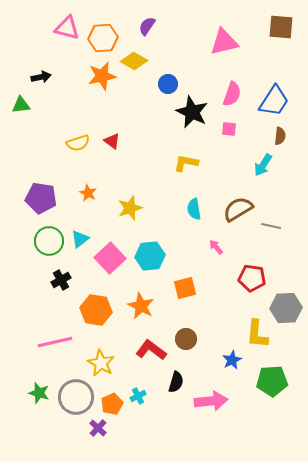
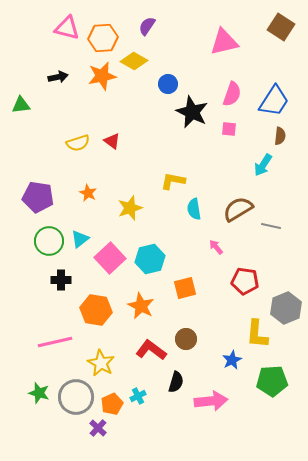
brown square at (281, 27): rotated 28 degrees clockwise
black arrow at (41, 77): moved 17 px right
yellow L-shape at (186, 163): moved 13 px left, 18 px down
purple pentagon at (41, 198): moved 3 px left, 1 px up
cyan hexagon at (150, 256): moved 3 px down; rotated 8 degrees counterclockwise
red pentagon at (252, 278): moved 7 px left, 3 px down
black cross at (61, 280): rotated 30 degrees clockwise
gray hexagon at (286, 308): rotated 20 degrees counterclockwise
